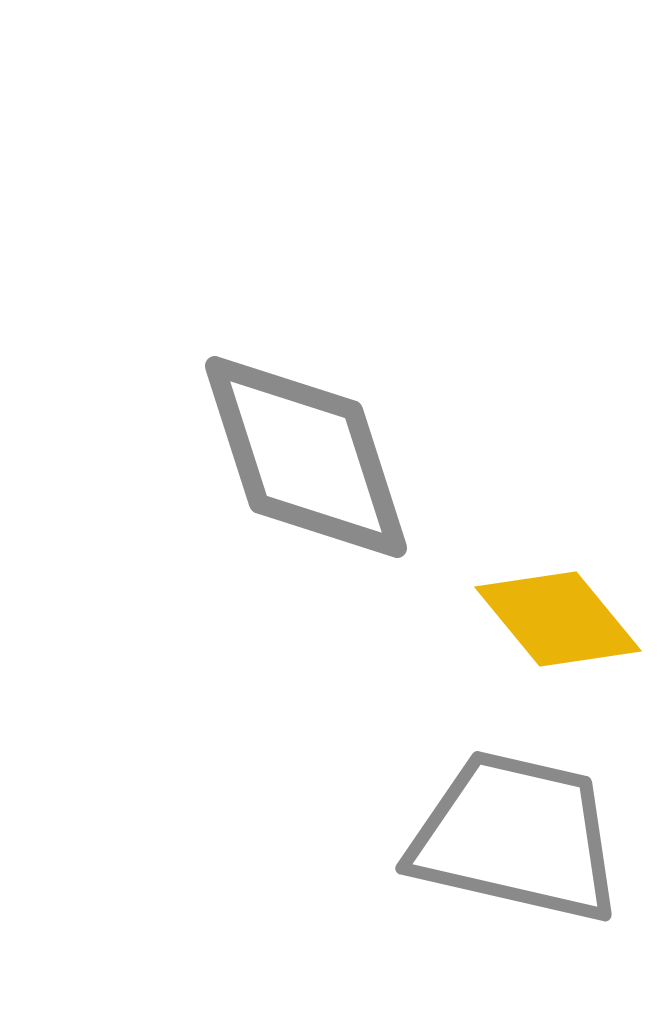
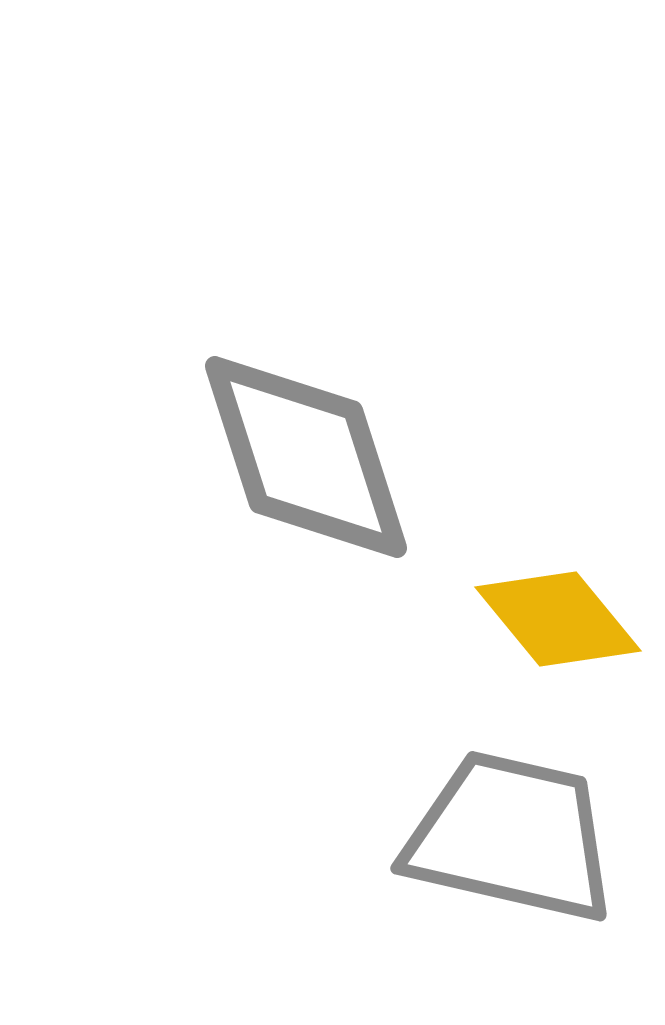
gray trapezoid: moved 5 px left
